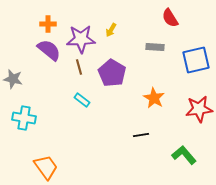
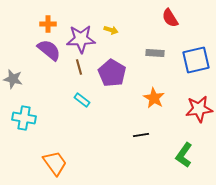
yellow arrow: rotated 104 degrees counterclockwise
gray rectangle: moved 6 px down
green L-shape: rotated 105 degrees counterclockwise
orange trapezoid: moved 9 px right, 4 px up
